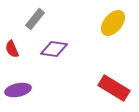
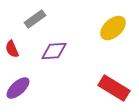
gray rectangle: rotated 15 degrees clockwise
yellow ellipse: moved 5 px down; rotated 8 degrees clockwise
purple diamond: moved 2 px down; rotated 12 degrees counterclockwise
purple ellipse: moved 2 px up; rotated 30 degrees counterclockwise
